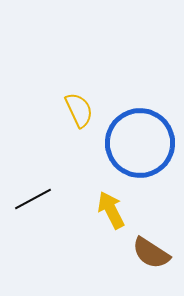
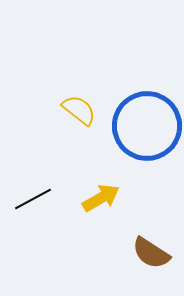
yellow semicircle: rotated 27 degrees counterclockwise
blue circle: moved 7 px right, 17 px up
yellow arrow: moved 10 px left, 12 px up; rotated 87 degrees clockwise
